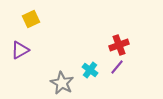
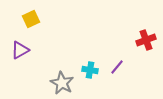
red cross: moved 27 px right, 5 px up
cyan cross: rotated 28 degrees counterclockwise
